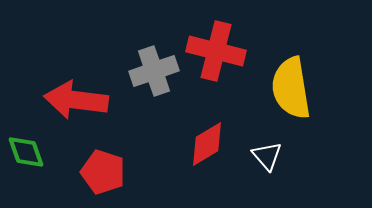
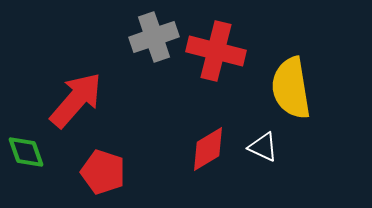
gray cross: moved 34 px up
red arrow: rotated 124 degrees clockwise
red diamond: moved 1 px right, 5 px down
white triangle: moved 4 px left, 9 px up; rotated 24 degrees counterclockwise
